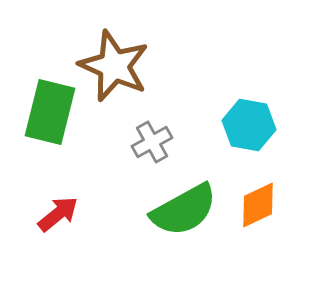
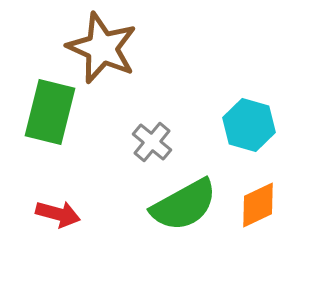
brown star: moved 12 px left, 18 px up
cyan hexagon: rotated 6 degrees clockwise
gray cross: rotated 21 degrees counterclockwise
green semicircle: moved 5 px up
red arrow: rotated 54 degrees clockwise
